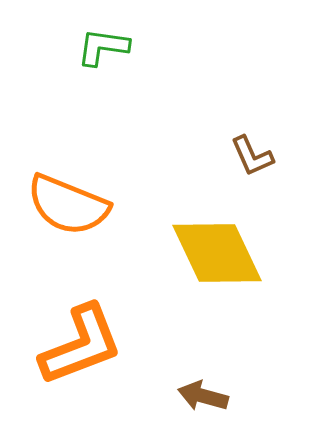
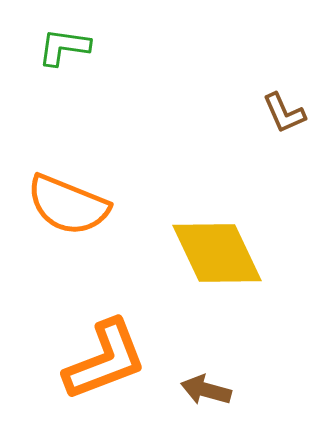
green L-shape: moved 39 px left
brown L-shape: moved 32 px right, 43 px up
orange L-shape: moved 24 px right, 15 px down
brown arrow: moved 3 px right, 6 px up
